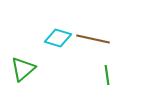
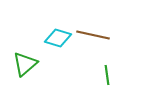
brown line: moved 4 px up
green triangle: moved 2 px right, 5 px up
